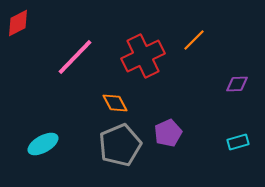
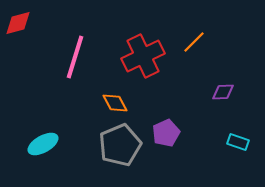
red diamond: rotated 12 degrees clockwise
orange line: moved 2 px down
pink line: rotated 27 degrees counterclockwise
purple diamond: moved 14 px left, 8 px down
purple pentagon: moved 2 px left
cyan rectangle: rotated 35 degrees clockwise
